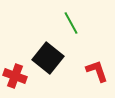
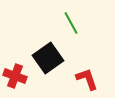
black square: rotated 16 degrees clockwise
red L-shape: moved 10 px left, 8 px down
